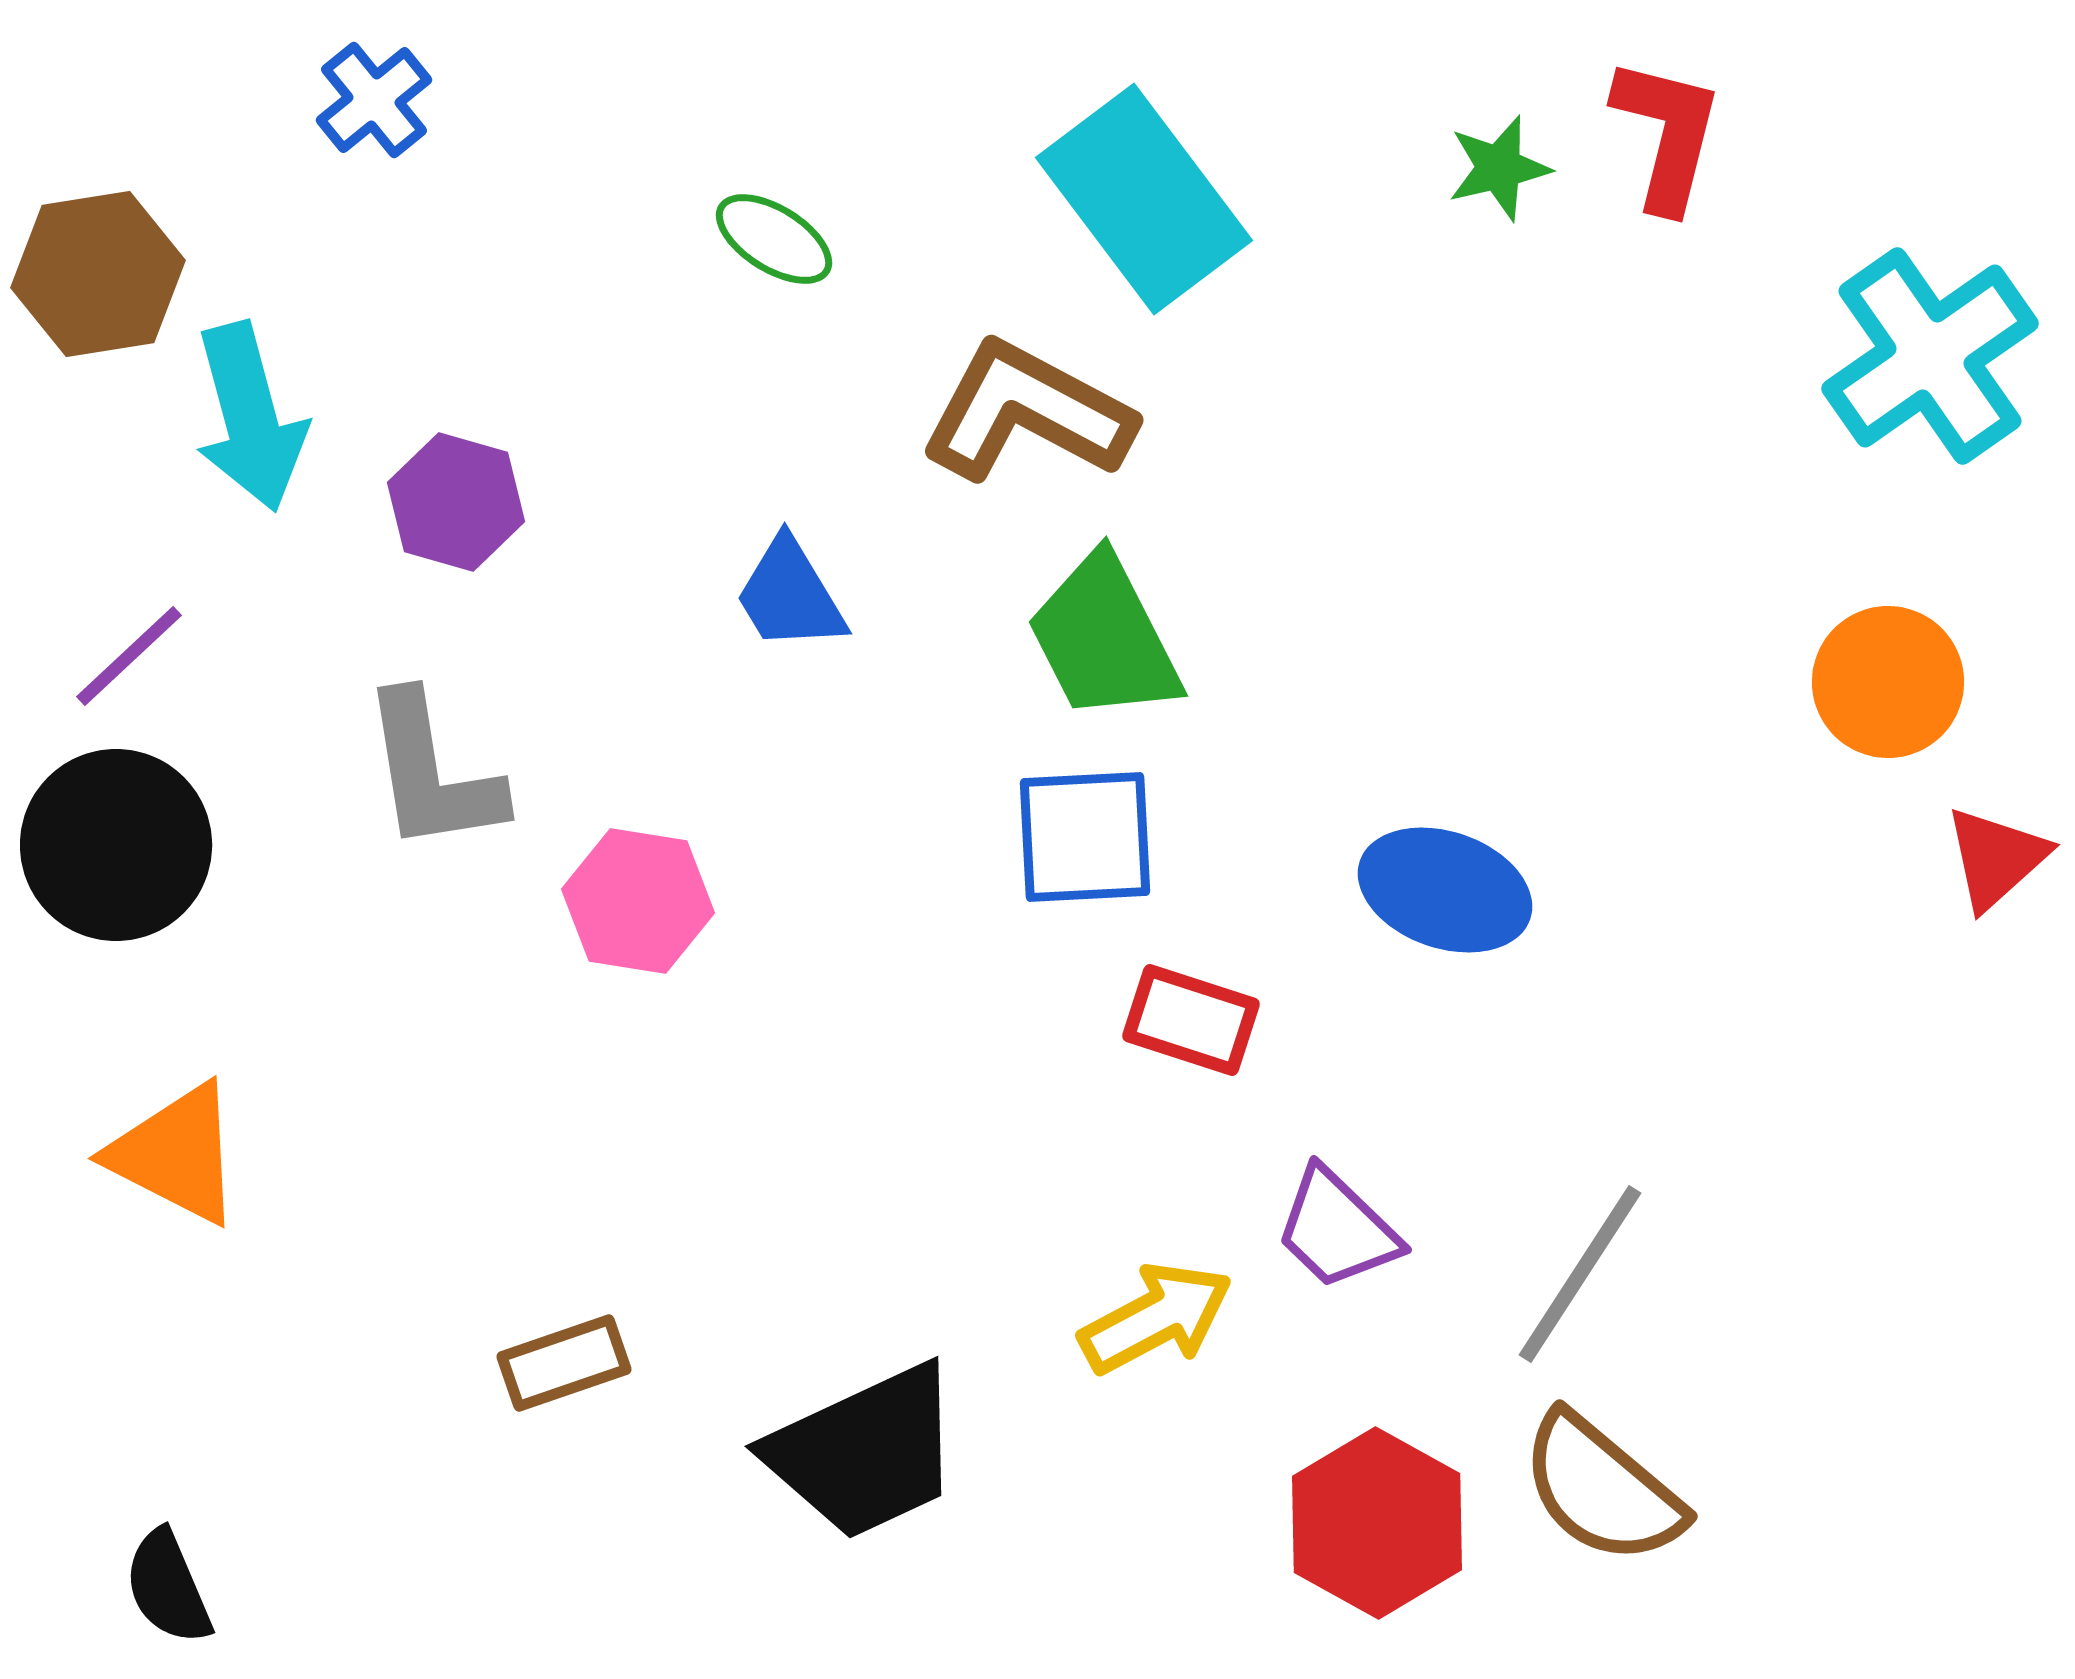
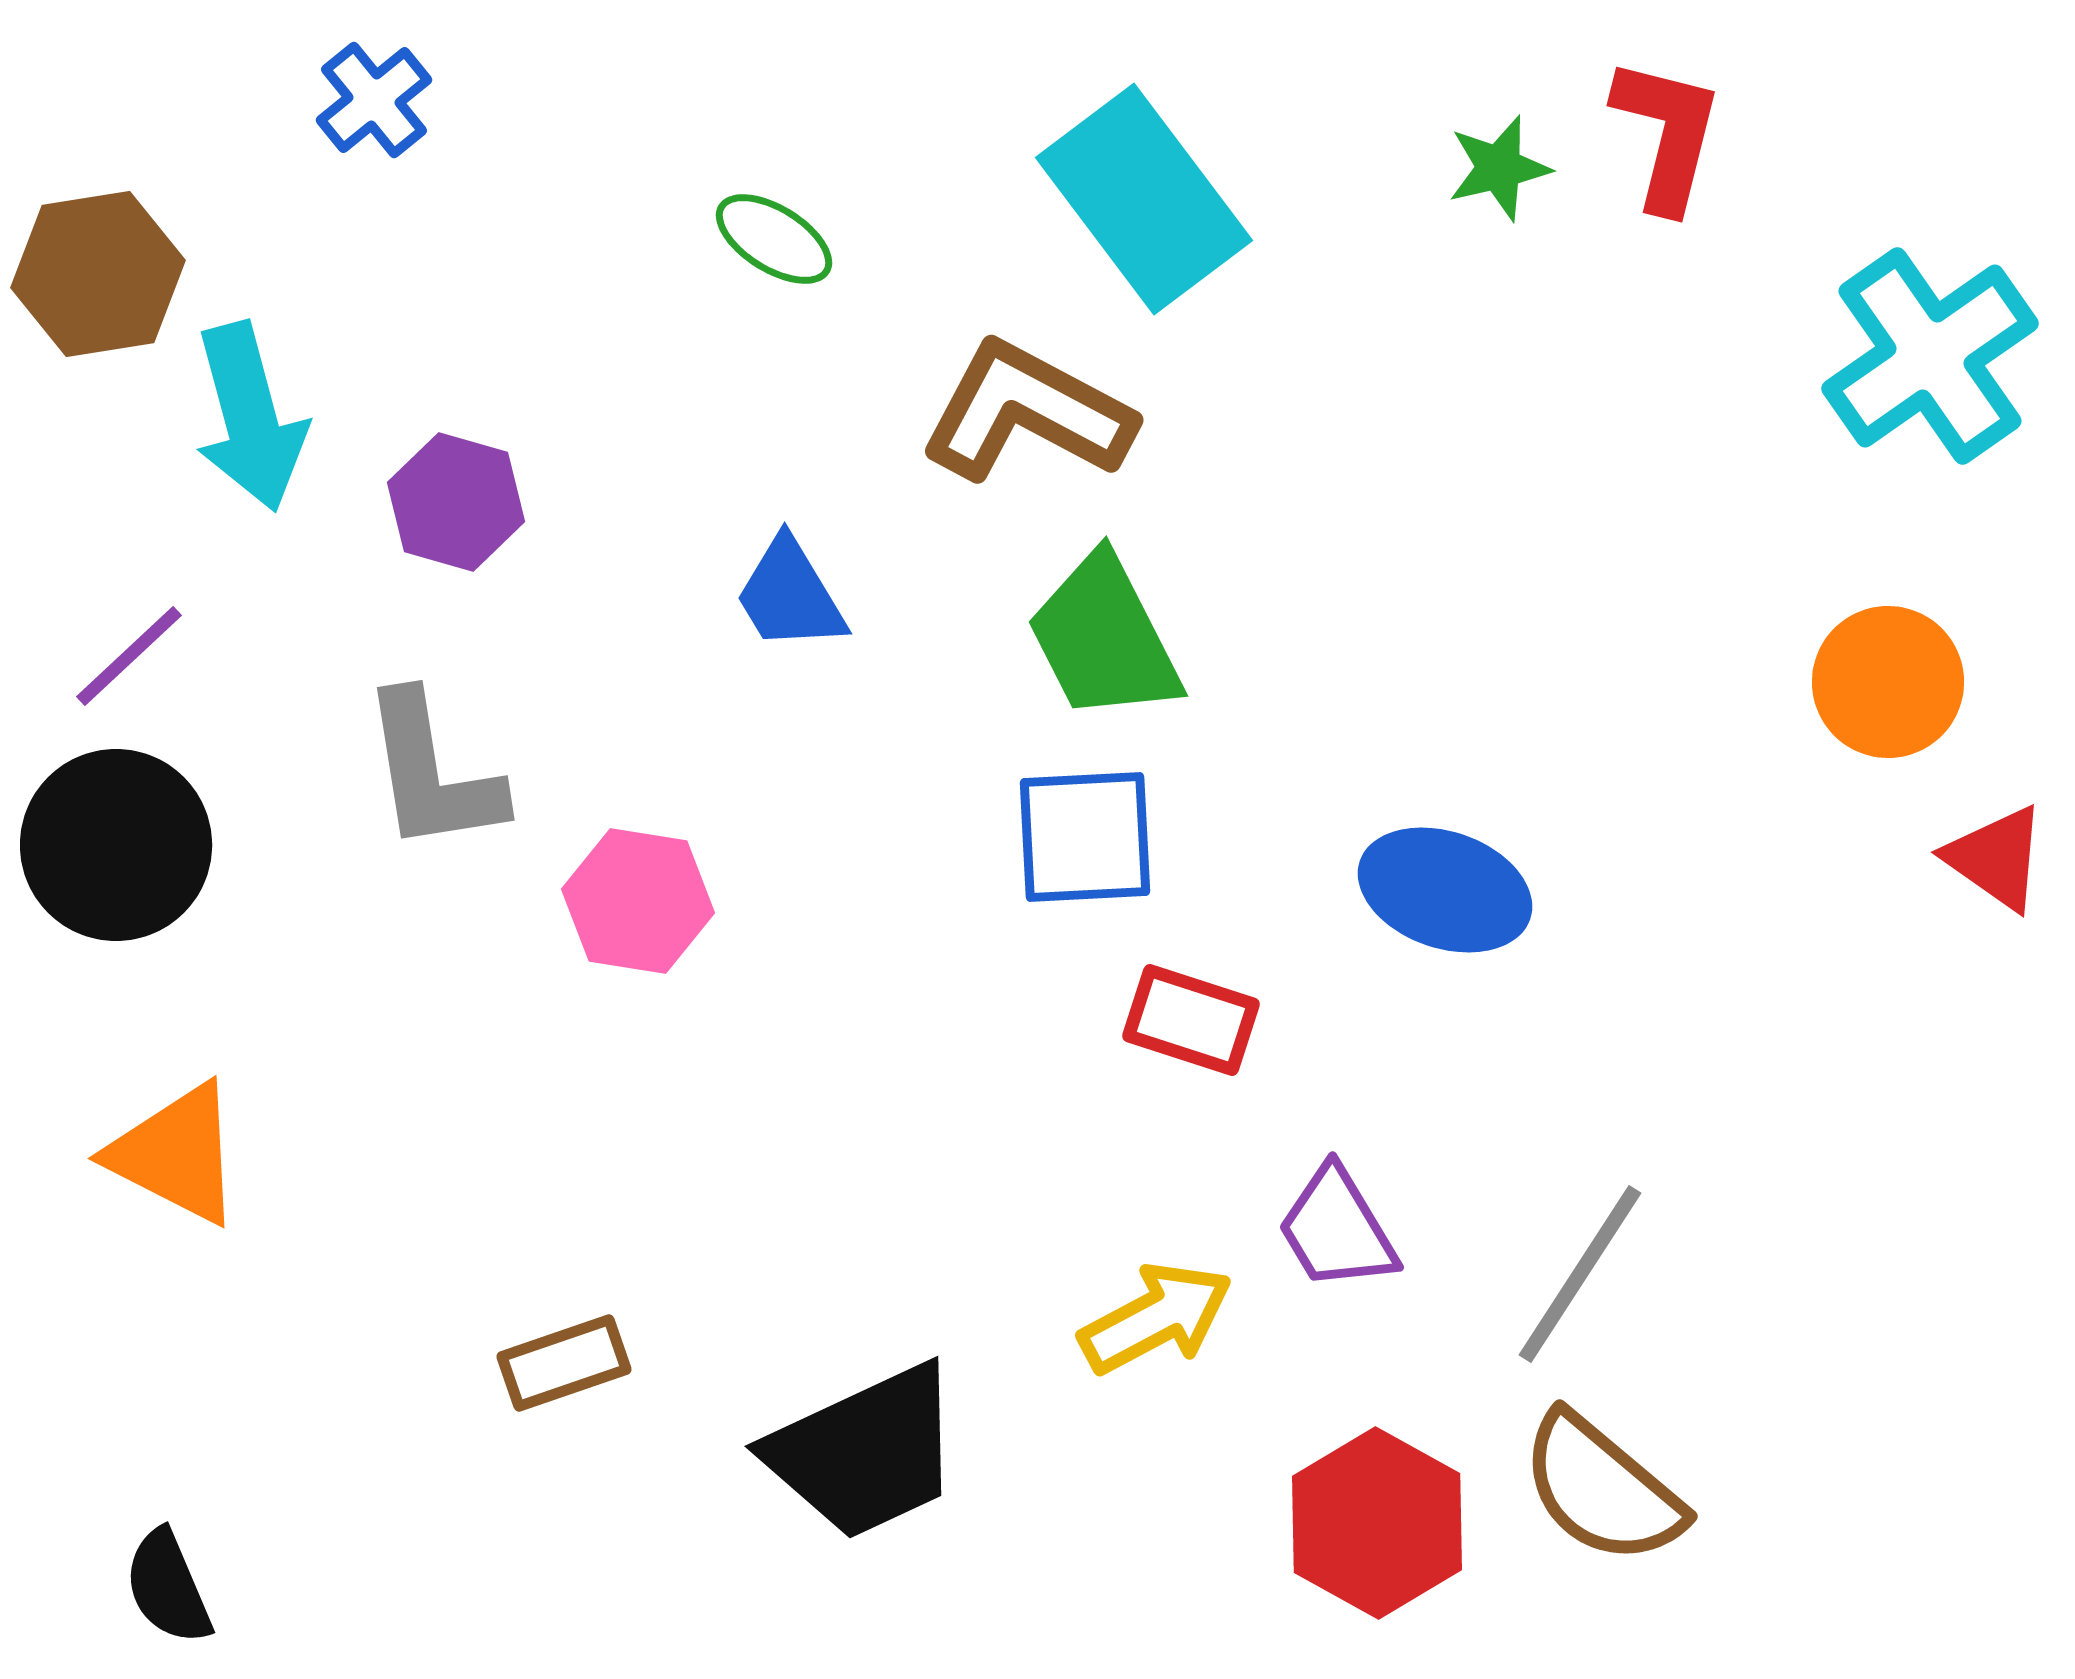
red triangle: rotated 43 degrees counterclockwise
purple trapezoid: rotated 15 degrees clockwise
